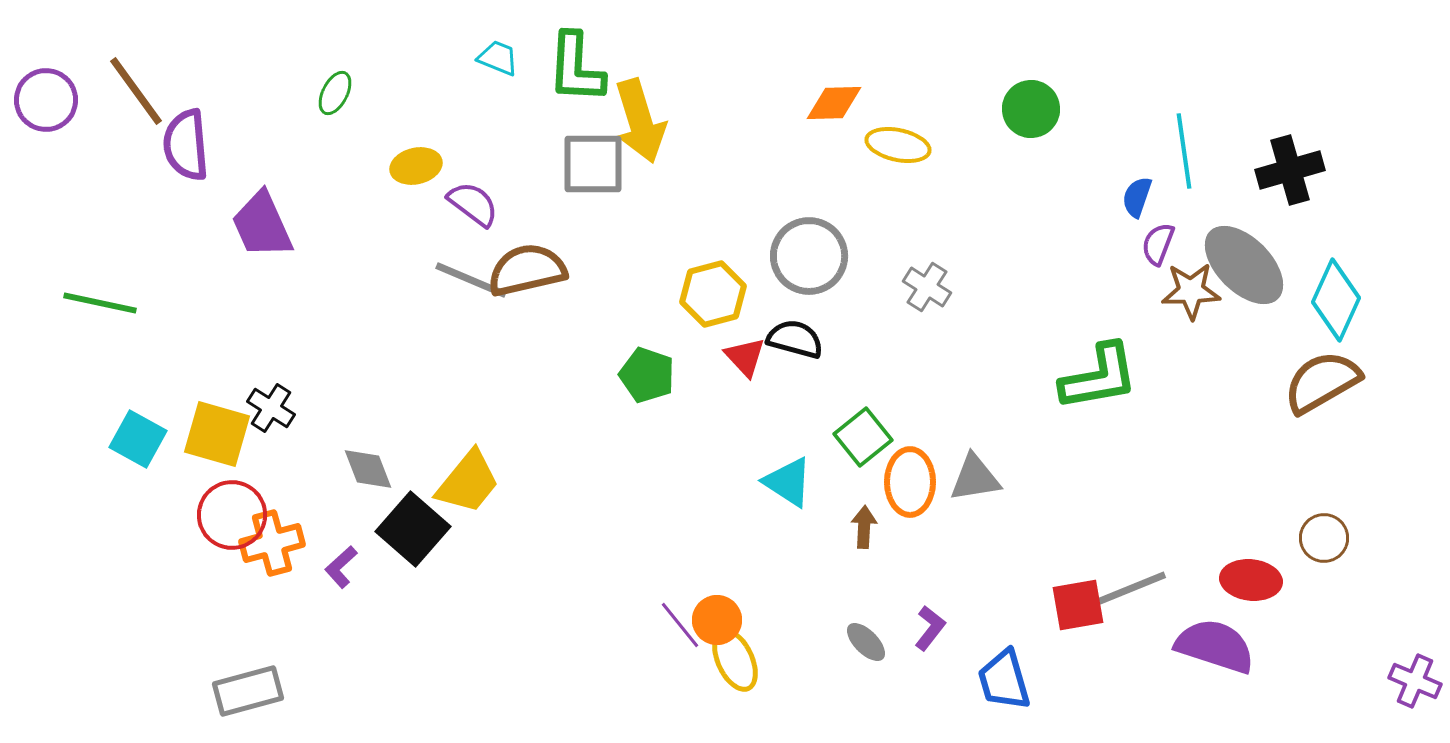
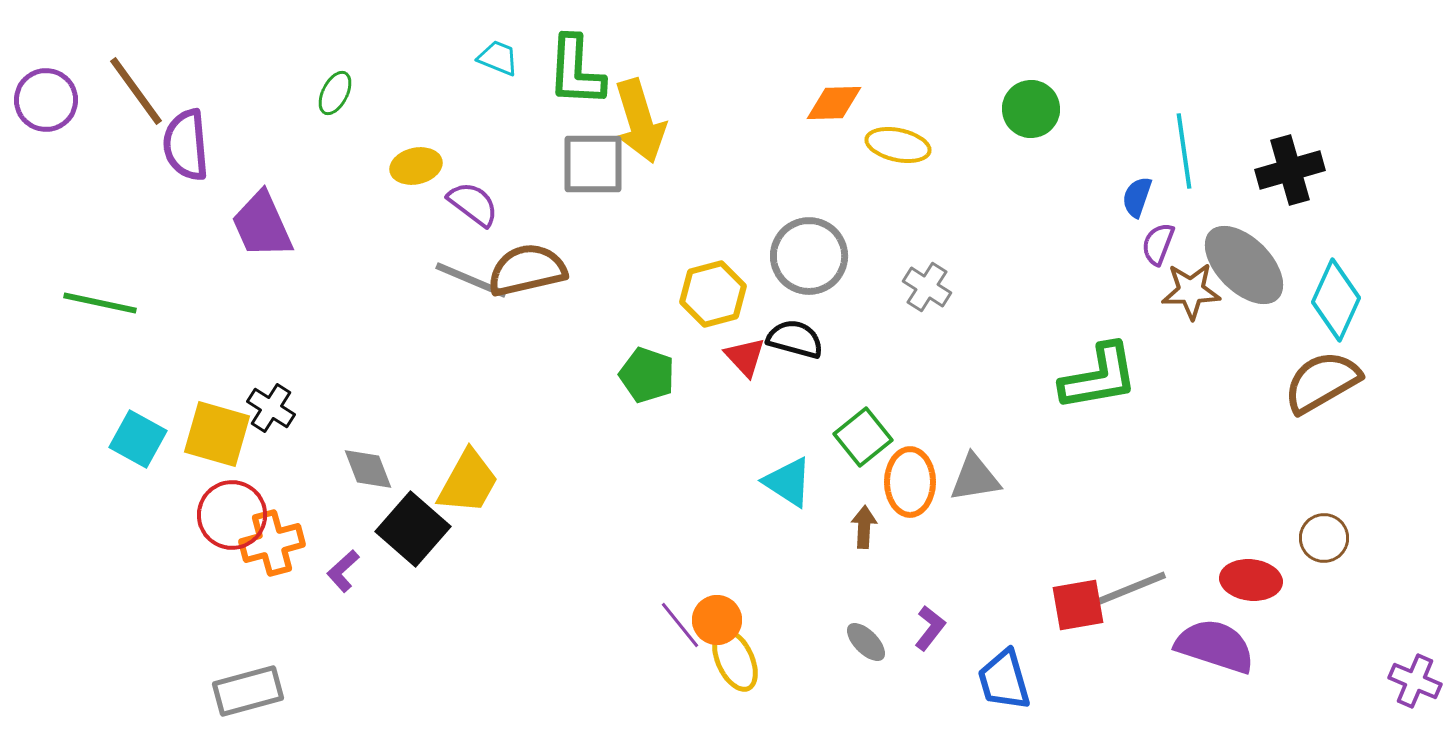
green L-shape at (576, 68): moved 3 px down
yellow trapezoid at (468, 482): rotated 10 degrees counterclockwise
purple L-shape at (341, 567): moved 2 px right, 4 px down
